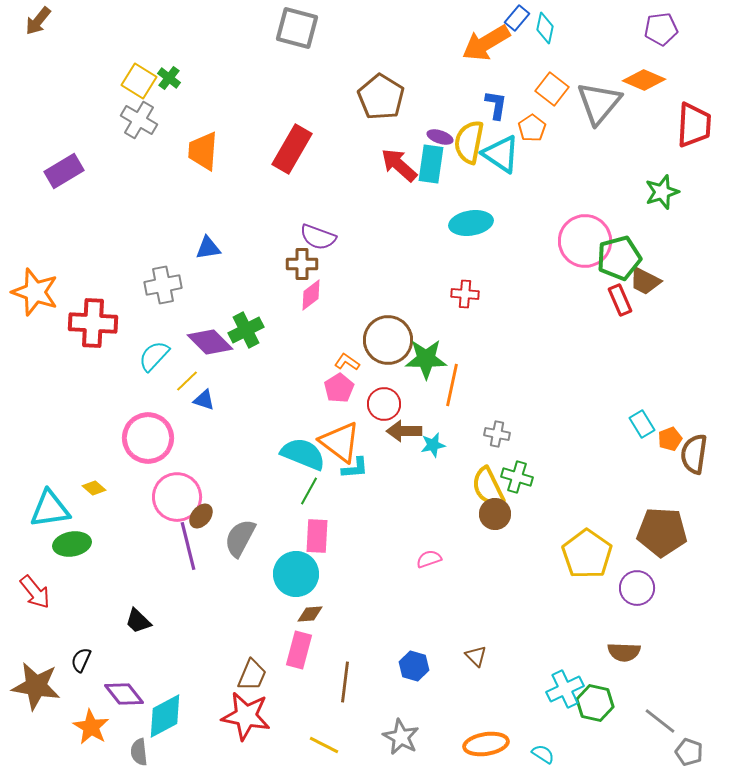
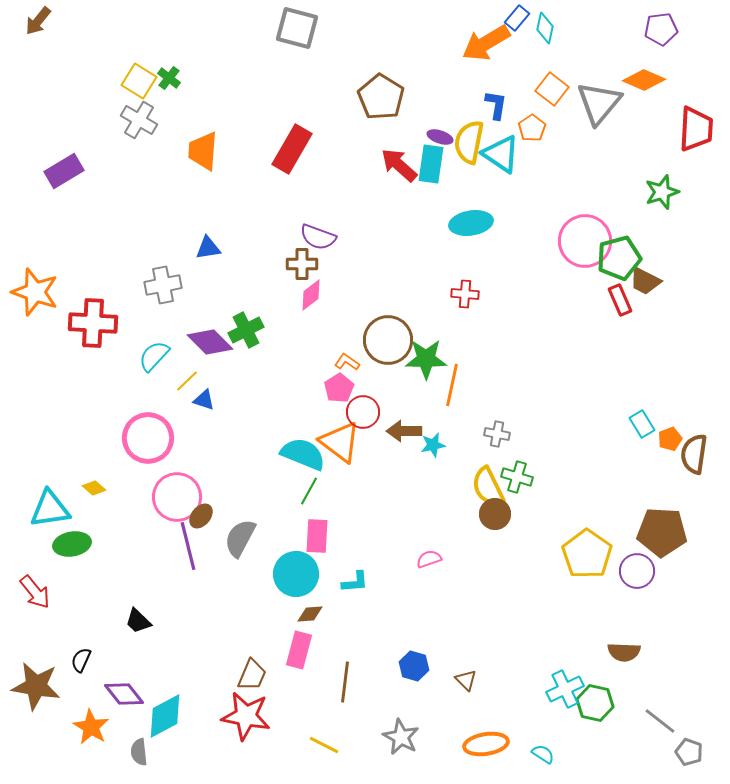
red trapezoid at (694, 125): moved 2 px right, 4 px down
red circle at (384, 404): moved 21 px left, 8 px down
cyan L-shape at (355, 468): moved 114 px down
purple circle at (637, 588): moved 17 px up
brown triangle at (476, 656): moved 10 px left, 24 px down
